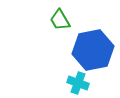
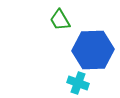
blue hexagon: rotated 9 degrees clockwise
